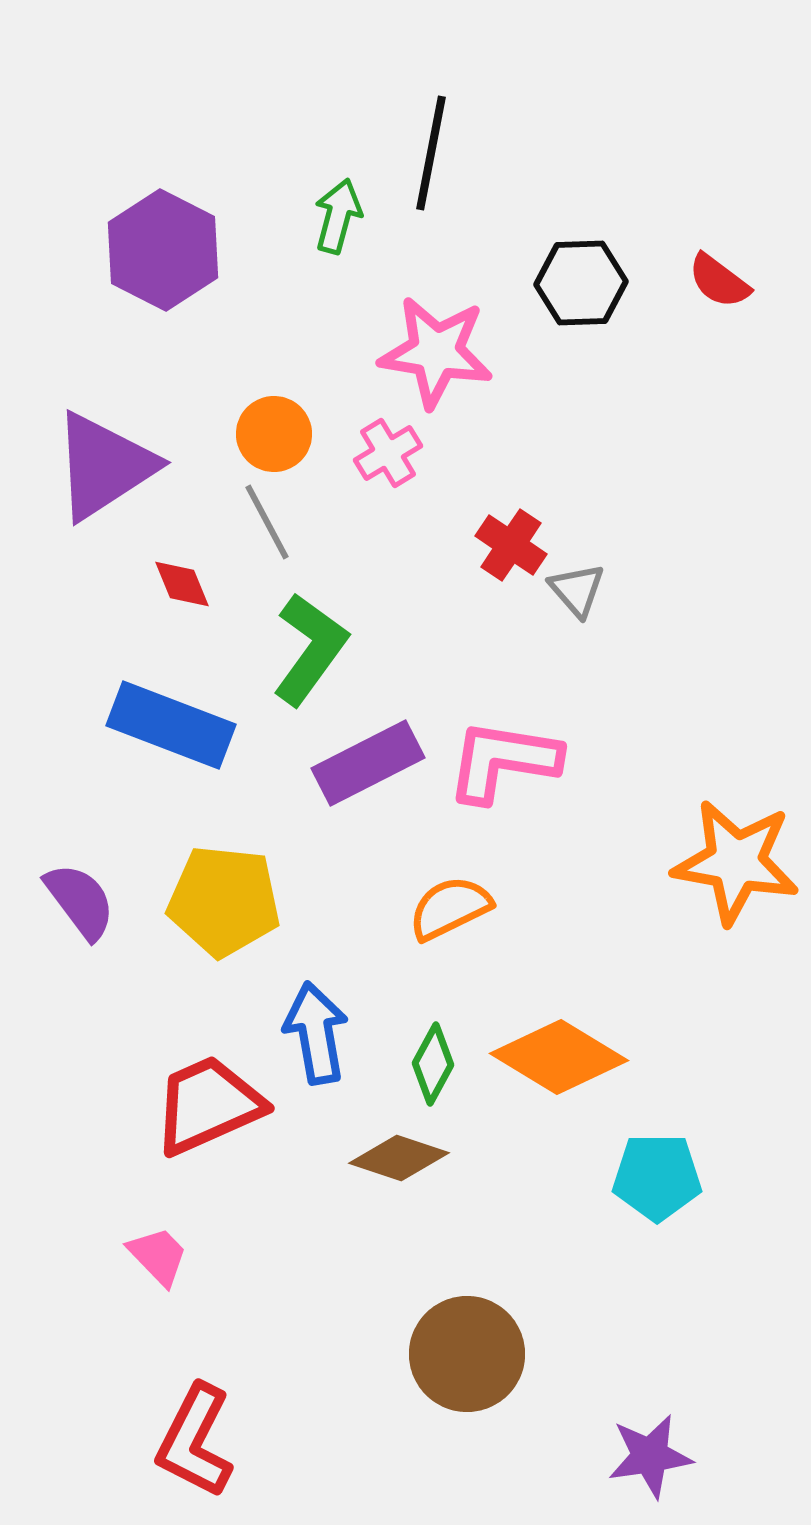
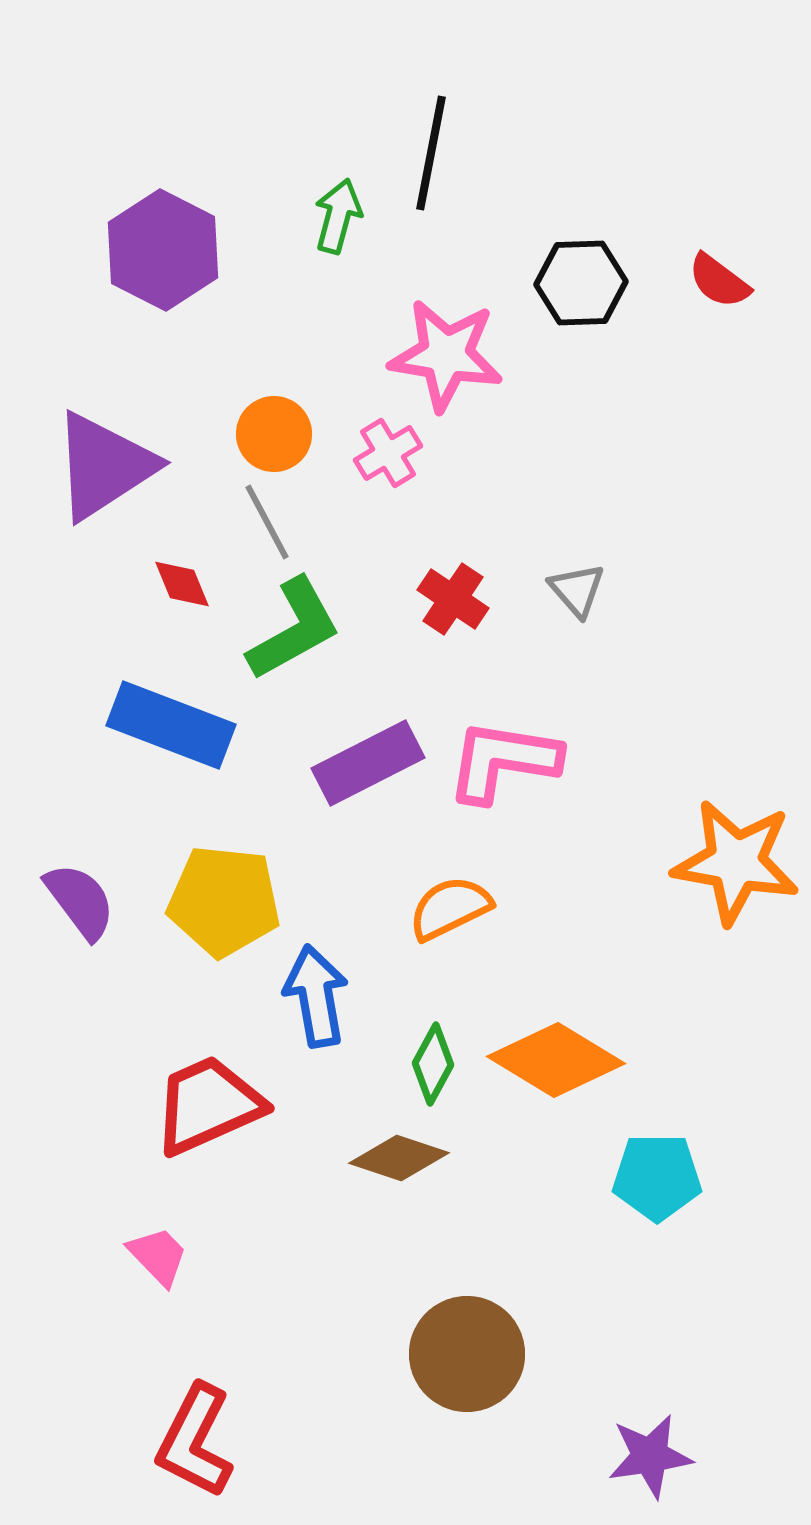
pink star: moved 10 px right, 3 px down
red cross: moved 58 px left, 54 px down
green L-shape: moved 16 px left, 20 px up; rotated 25 degrees clockwise
blue arrow: moved 37 px up
orange diamond: moved 3 px left, 3 px down
